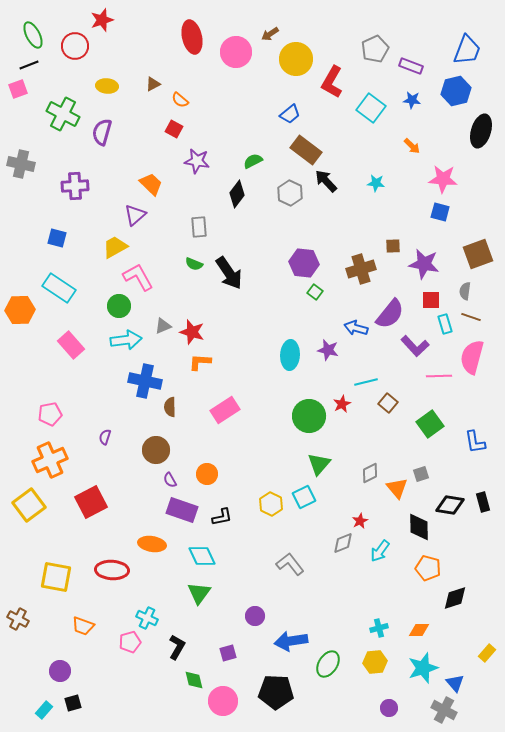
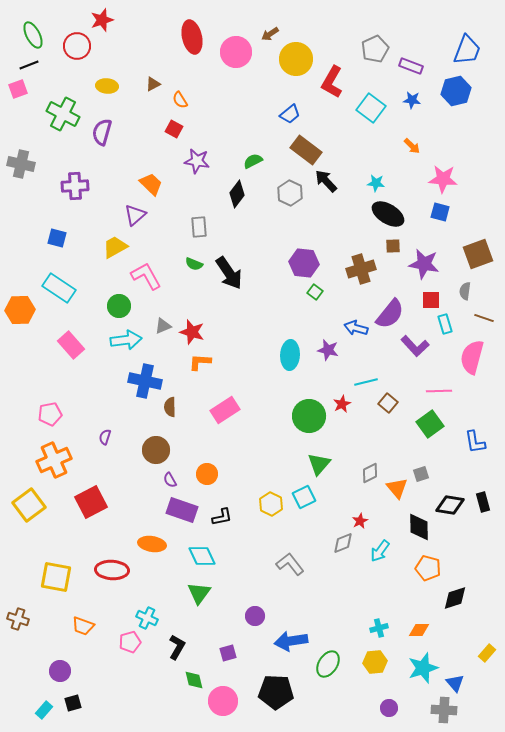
red circle at (75, 46): moved 2 px right
orange semicircle at (180, 100): rotated 18 degrees clockwise
black ellipse at (481, 131): moved 93 px left, 83 px down; rotated 76 degrees counterclockwise
pink L-shape at (138, 277): moved 8 px right, 1 px up
brown line at (471, 317): moved 13 px right, 1 px down
pink line at (439, 376): moved 15 px down
orange cross at (50, 460): moved 4 px right
brown cross at (18, 619): rotated 10 degrees counterclockwise
gray cross at (444, 710): rotated 25 degrees counterclockwise
